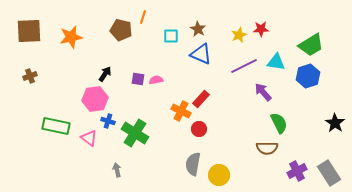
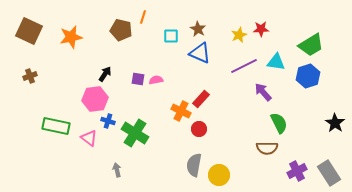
brown square: rotated 28 degrees clockwise
blue triangle: moved 1 px left, 1 px up
gray semicircle: moved 1 px right, 1 px down
